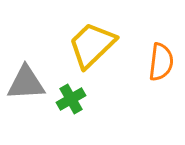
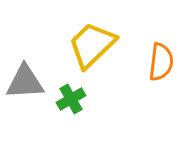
gray triangle: moved 1 px left, 1 px up
